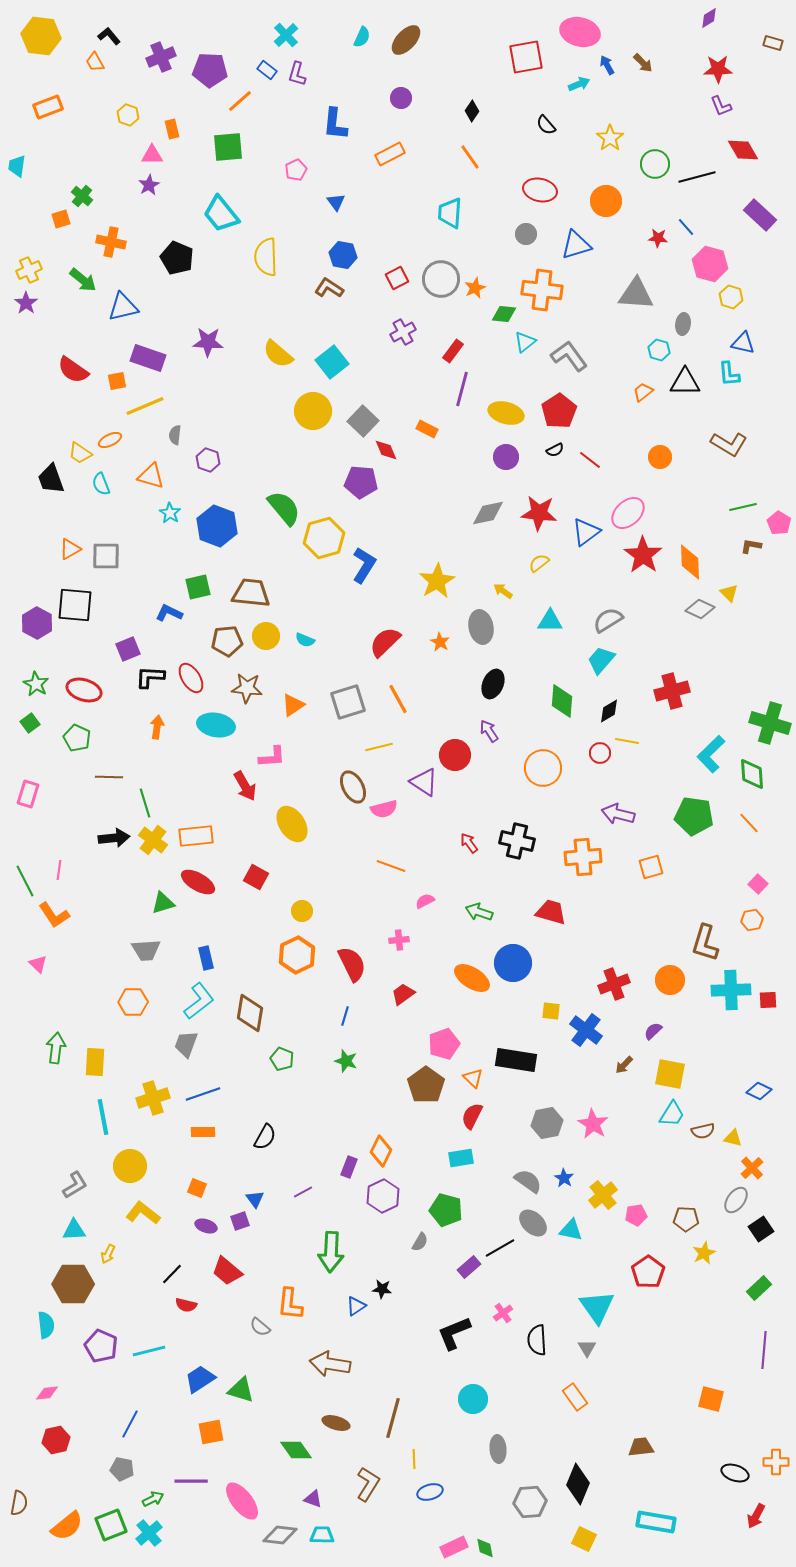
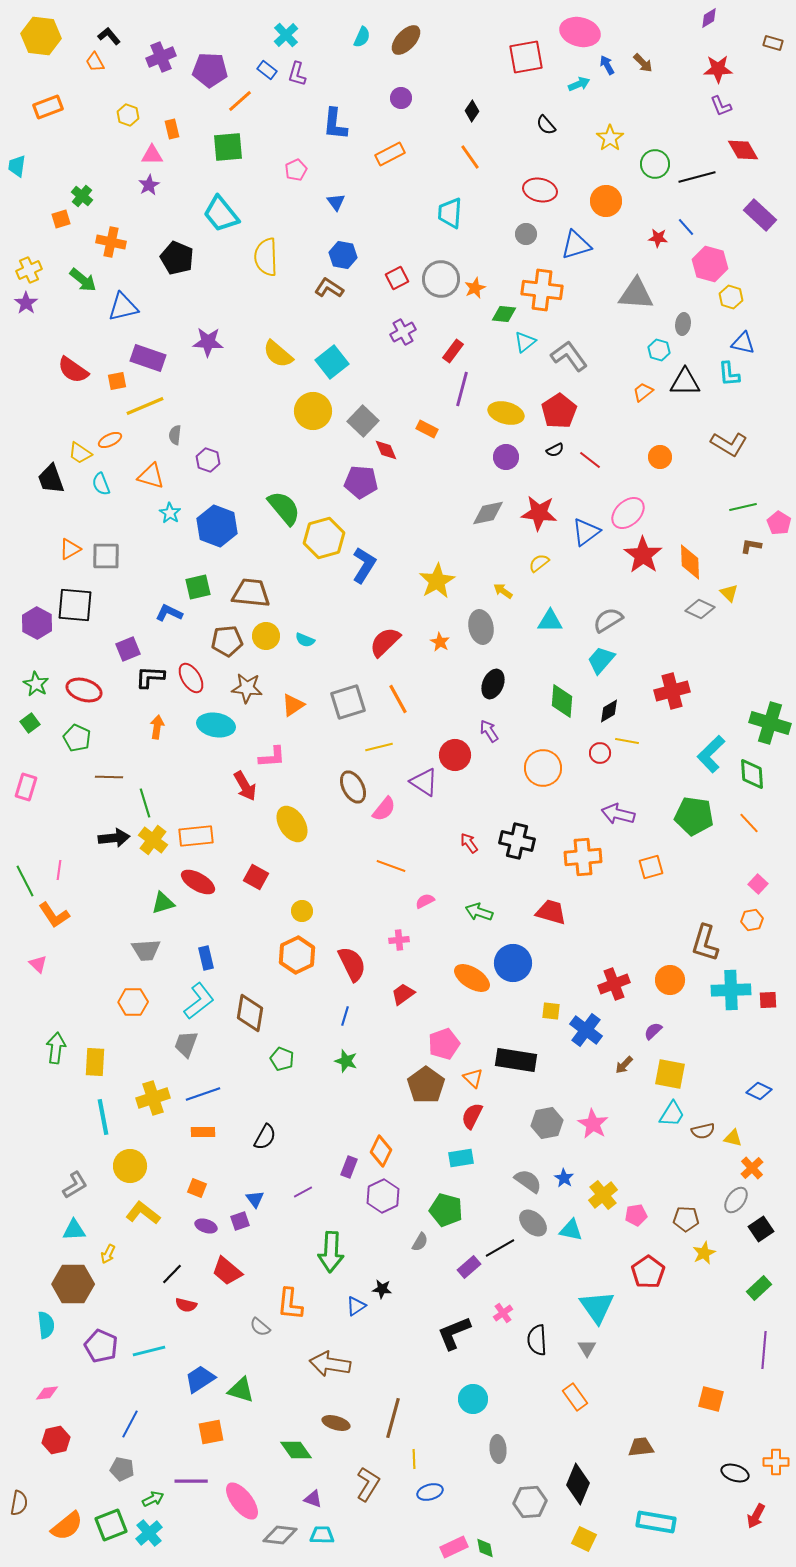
pink rectangle at (28, 794): moved 2 px left, 7 px up
pink semicircle at (384, 809): rotated 36 degrees counterclockwise
